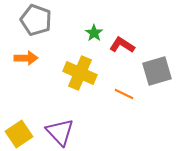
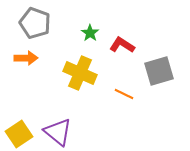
gray pentagon: moved 1 px left, 3 px down
green star: moved 4 px left
gray square: moved 2 px right
purple triangle: moved 2 px left; rotated 8 degrees counterclockwise
